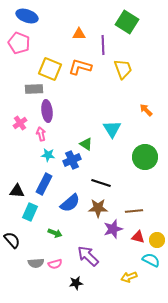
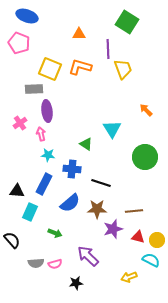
purple line: moved 5 px right, 4 px down
blue cross: moved 9 px down; rotated 30 degrees clockwise
brown star: moved 1 px left, 1 px down
